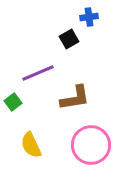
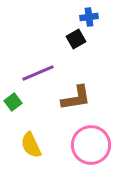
black square: moved 7 px right
brown L-shape: moved 1 px right
